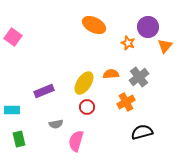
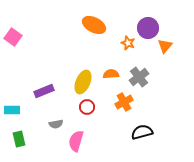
purple circle: moved 1 px down
yellow ellipse: moved 1 px left, 1 px up; rotated 10 degrees counterclockwise
orange cross: moved 2 px left
